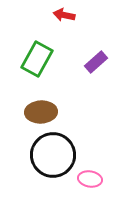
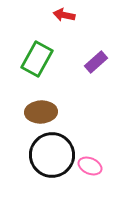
black circle: moved 1 px left
pink ellipse: moved 13 px up; rotated 15 degrees clockwise
